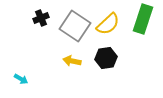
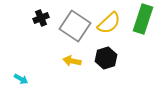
yellow semicircle: moved 1 px right, 1 px up
black hexagon: rotated 10 degrees counterclockwise
